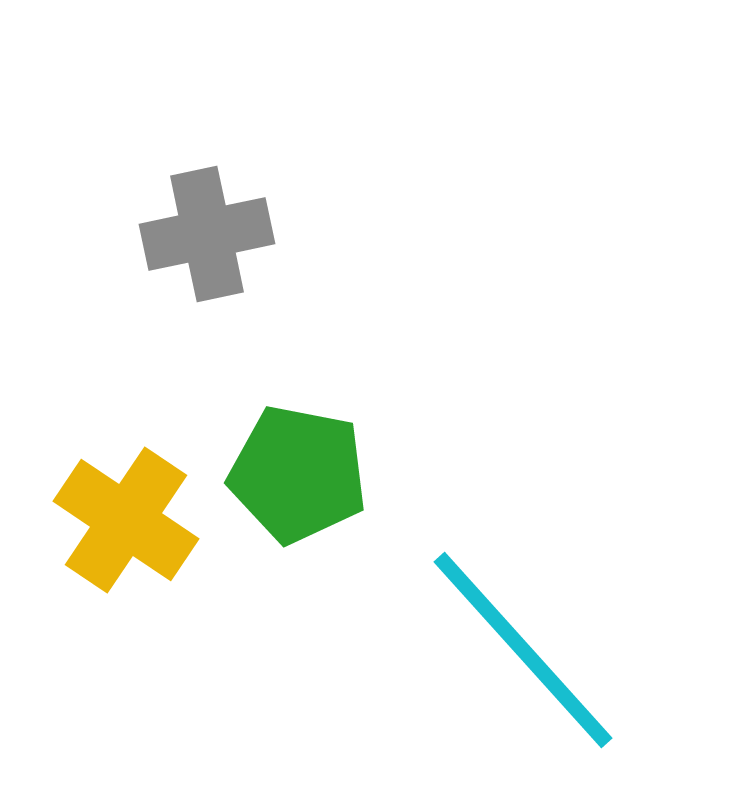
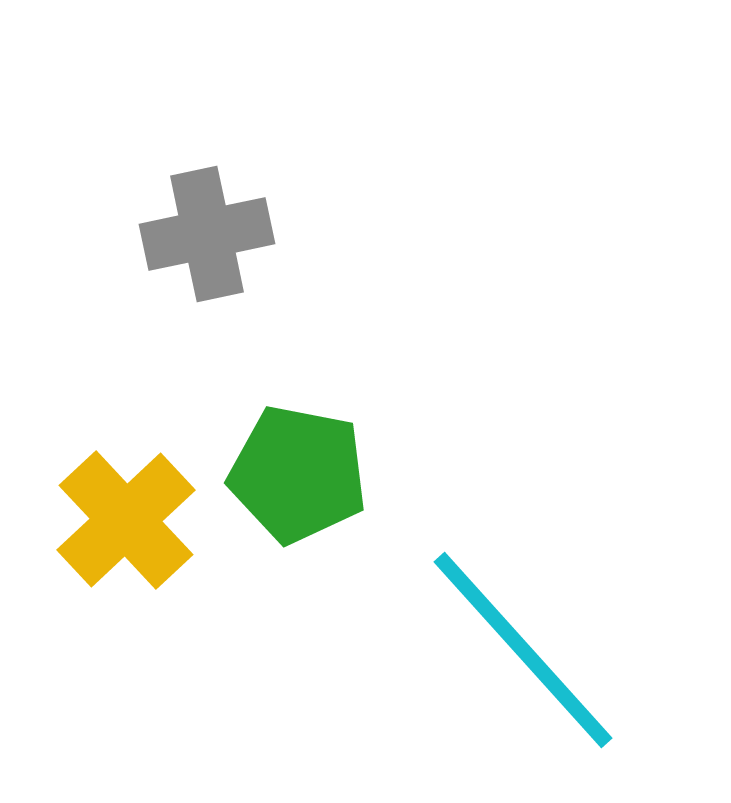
yellow cross: rotated 13 degrees clockwise
